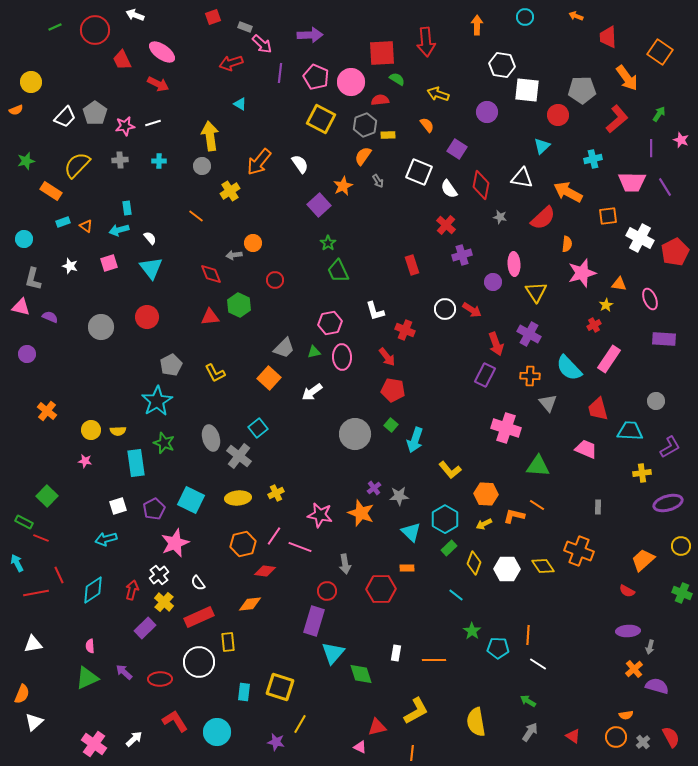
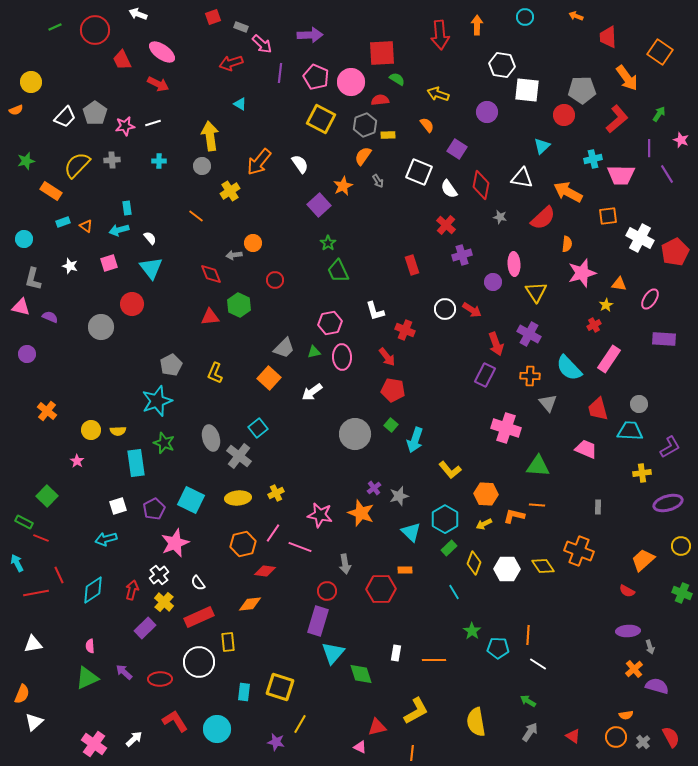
white arrow at (135, 15): moved 3 px right, 1 px up
gray rectangle at (245, 27): moved 4 px left
red arrow at (426, 42): moved 14 px right, 7 px up
red circle at (558, 115): moved 6 px right
purple line at (651, 148): moved 2 px left
gray cross at (120, 160): moved 8 px left
pink trapezoid at (632, 182): moved 11 px left, 7 px up
purple line at (665, 187): moved 2 px right, 13 px up
pink ellipse at (650, 299): rotated 55 degrees clockwise
red circle at (147, 317): moved 15 px left, 13 px up
yellow L-shape at (215, 373): rotated 50 degrees clockwise
cyan star at (157, 401): rotated 12 degrees clockwise
gray circle at (656, 401): moved 17 px left, 3 px down
pink star at (85, 461): moved 8 px left; rotated 24 degrees clockwise
gray star at (399, 496): rotated 12 degrees counterclockwise
orange line at (537, 505): rotated 28 degrees counterclockwise
pink line at (274, 536): moved 1 px left, 3 px up
orange rectangle at (407, 568): moved 2 px left, 2 px down
cyan line at (456, 595): moved 2 px left, 3 px up; rotated 21 degrees clockwise
purple rectangle at (314, 621): moved 4 px right
gray arrow at (650, 647): rotated 32 degrees counterclockwise
cyan circle at (217, 732): moved 3 px up
